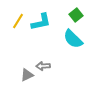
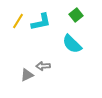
cyan semicircle: moved 1 px left, 5 px down
